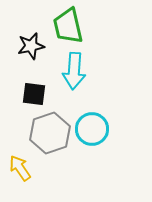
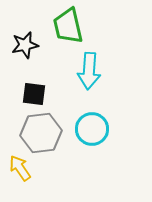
black star: moved 6 px left, 1 px up
cyan arrow: moved 15 px right
gray hexagon: moved 9 px left; rotated 12 degrees clockwise
